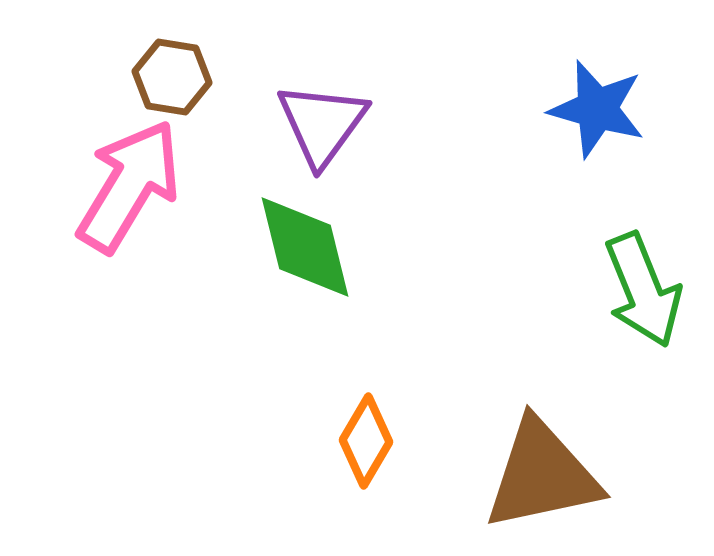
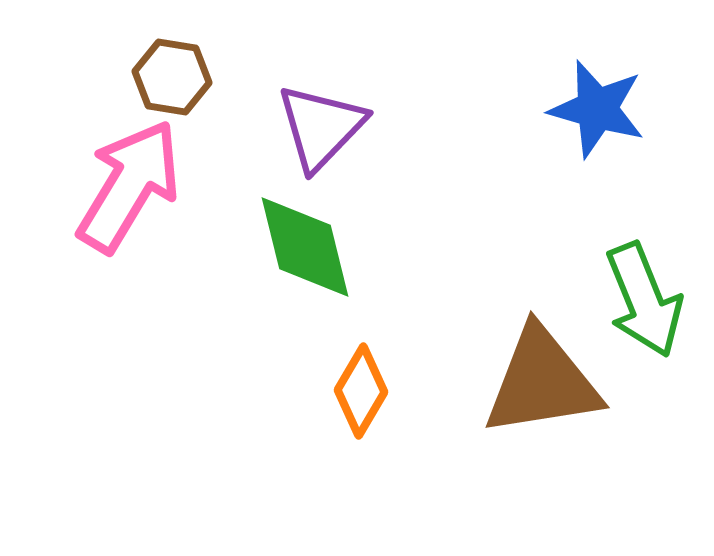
purple triangle: moved 1 px left, 3 px down; rotated 8 degrees clockwise
green arrow: moved 1 px right, 10 px down
orange diamond: moved 5 px left, 50 px up
brown triangle: moved 93 px up; rotated 3 degrees clockwise
